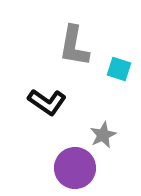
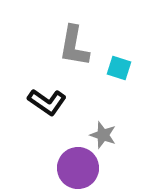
cyan square: moved 1 px up
gray star: rotated 28 degrees counterclockwise
purple circle: moved 3 px right
